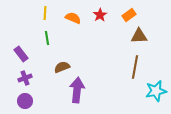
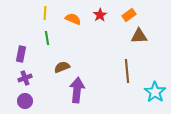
orange semicircle: moved 1 px down
purple rectangle: rotated 49 degrees clockwise
brown line: moved 8 px left, 4 px down; rotated 15 degrees counterclockwise
cyan star: moved 1 px left, 1 px down; rotated 25 degrees counterclockwise
